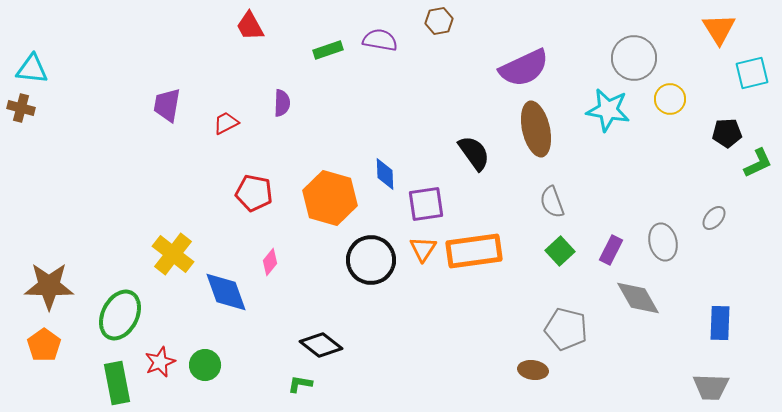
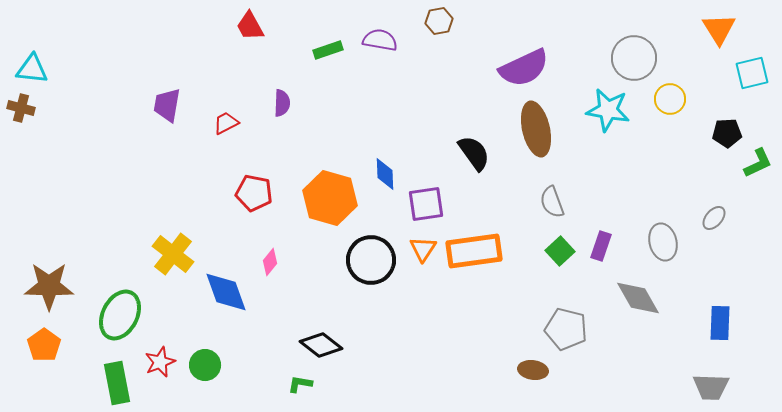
purple rectangle at (611, 250): moved 10 px left, 4 px up; rotated 8 degrees counterclockwise
